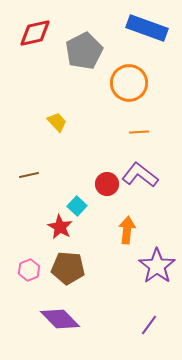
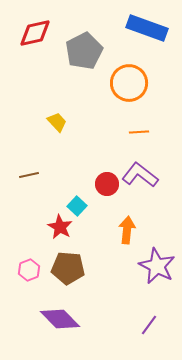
purple star: rotated 9 degrees counterclockwise
